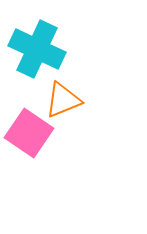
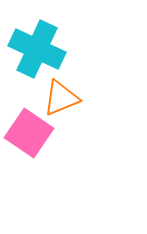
orange triangle: moved 2 px left, 2 px up
